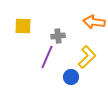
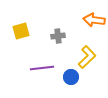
orange arrow: moved 2 px up
yellow square: moved 2 px left, 5 px down; rotated 18 degrees counterclockwise
purple line: moved 5 px left, 11 px down; rotated 60 degrees clockwise
